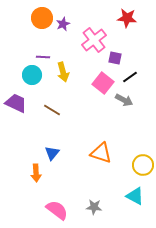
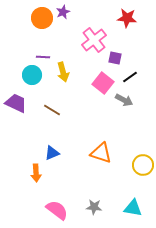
purple star: moved 12 px up
blue triangle: rotated 28 degrees clockwise
cyan triangle: moved 2 px left, 12 px down; rotated 18 degrees counterclockwise
